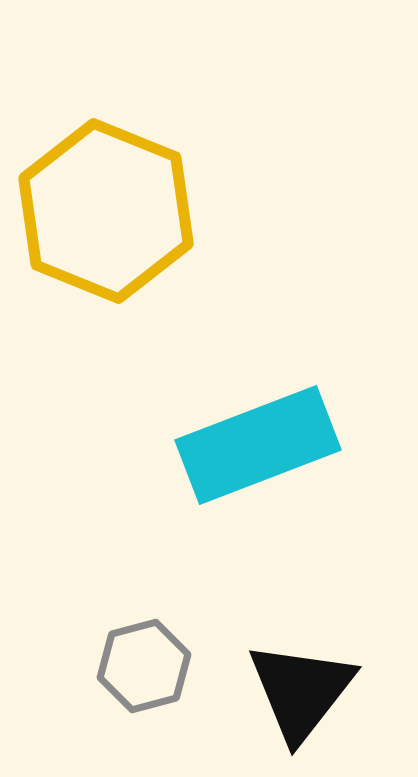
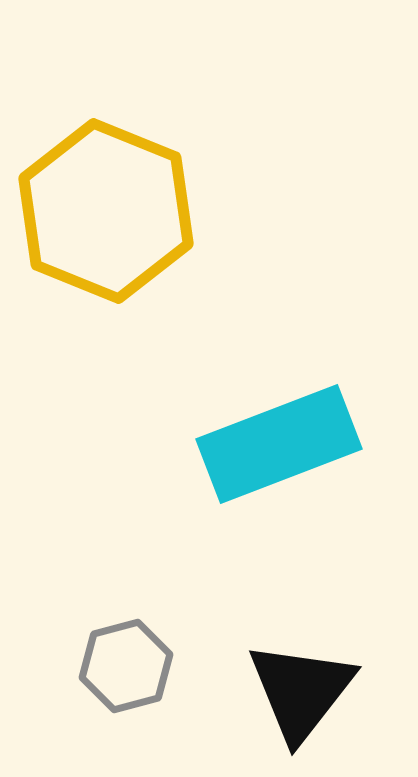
cyan rectangle: moved 21 px right, 1 px up
gray hexagon: moved 18 px left
